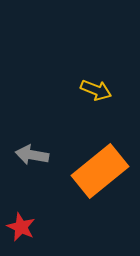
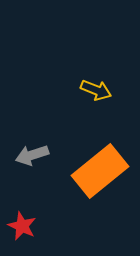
gray arrow: rotated 28 degrees counterclockwise
red star: moved 1 px right, 1 px up
